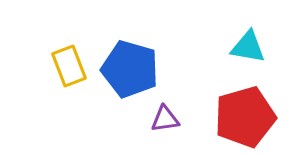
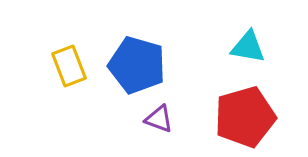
blue pentagon: moved 7 px right, 4 px up
purple triangle: moved 6 px left; rotated 28 degrees clockwise
